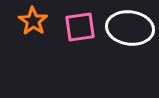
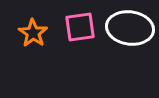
orange star: moved 12 px down
